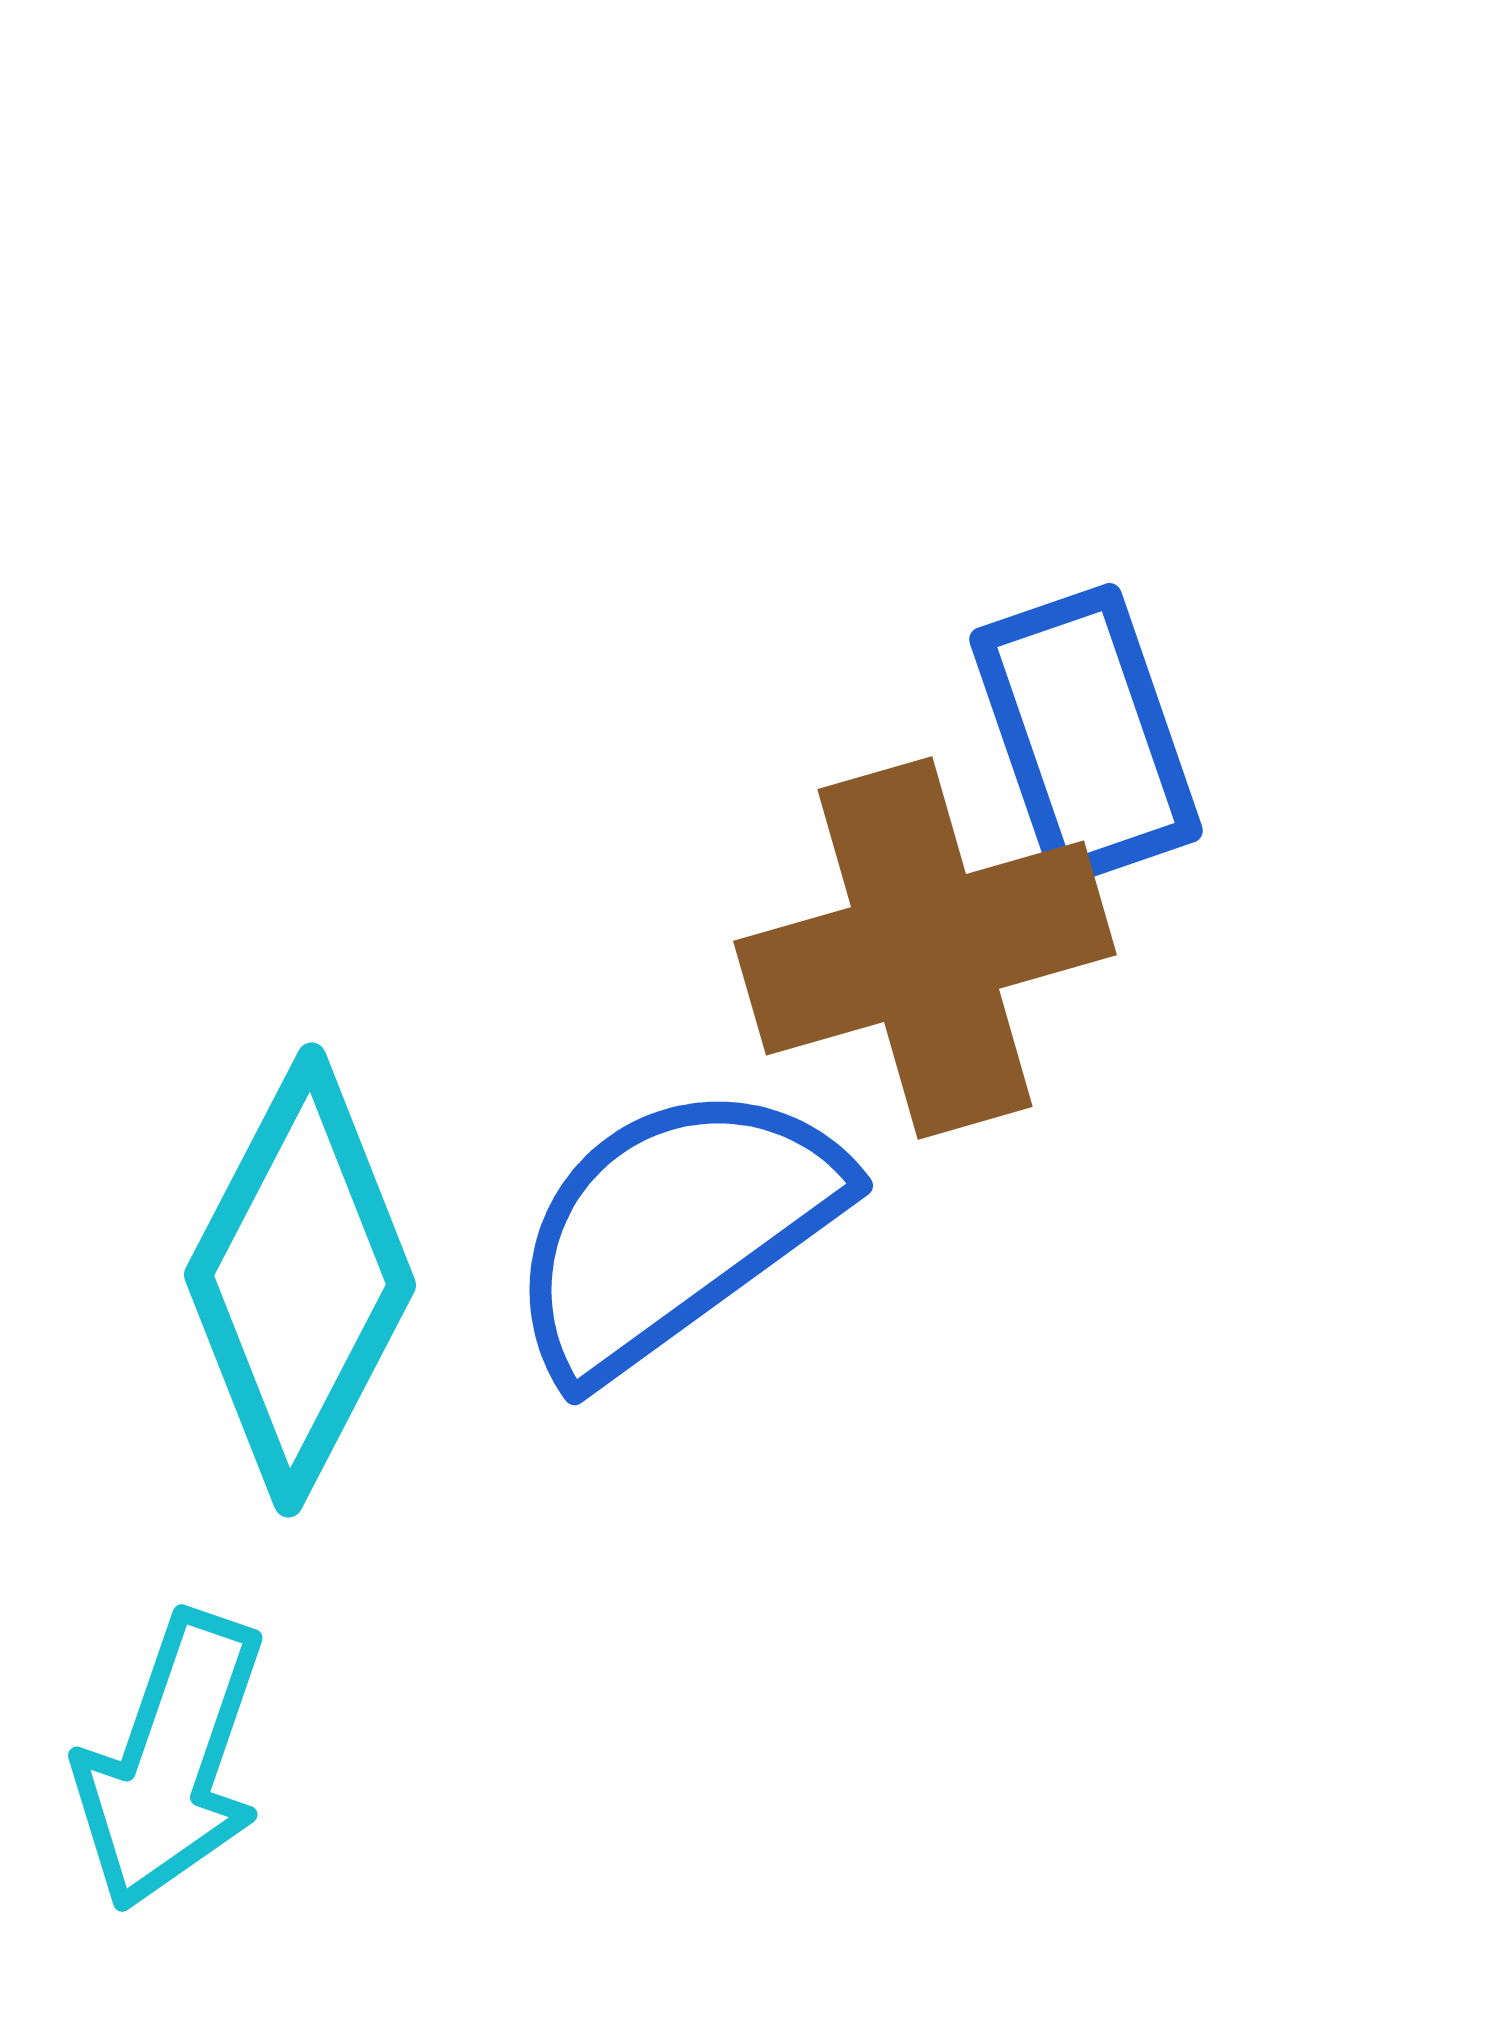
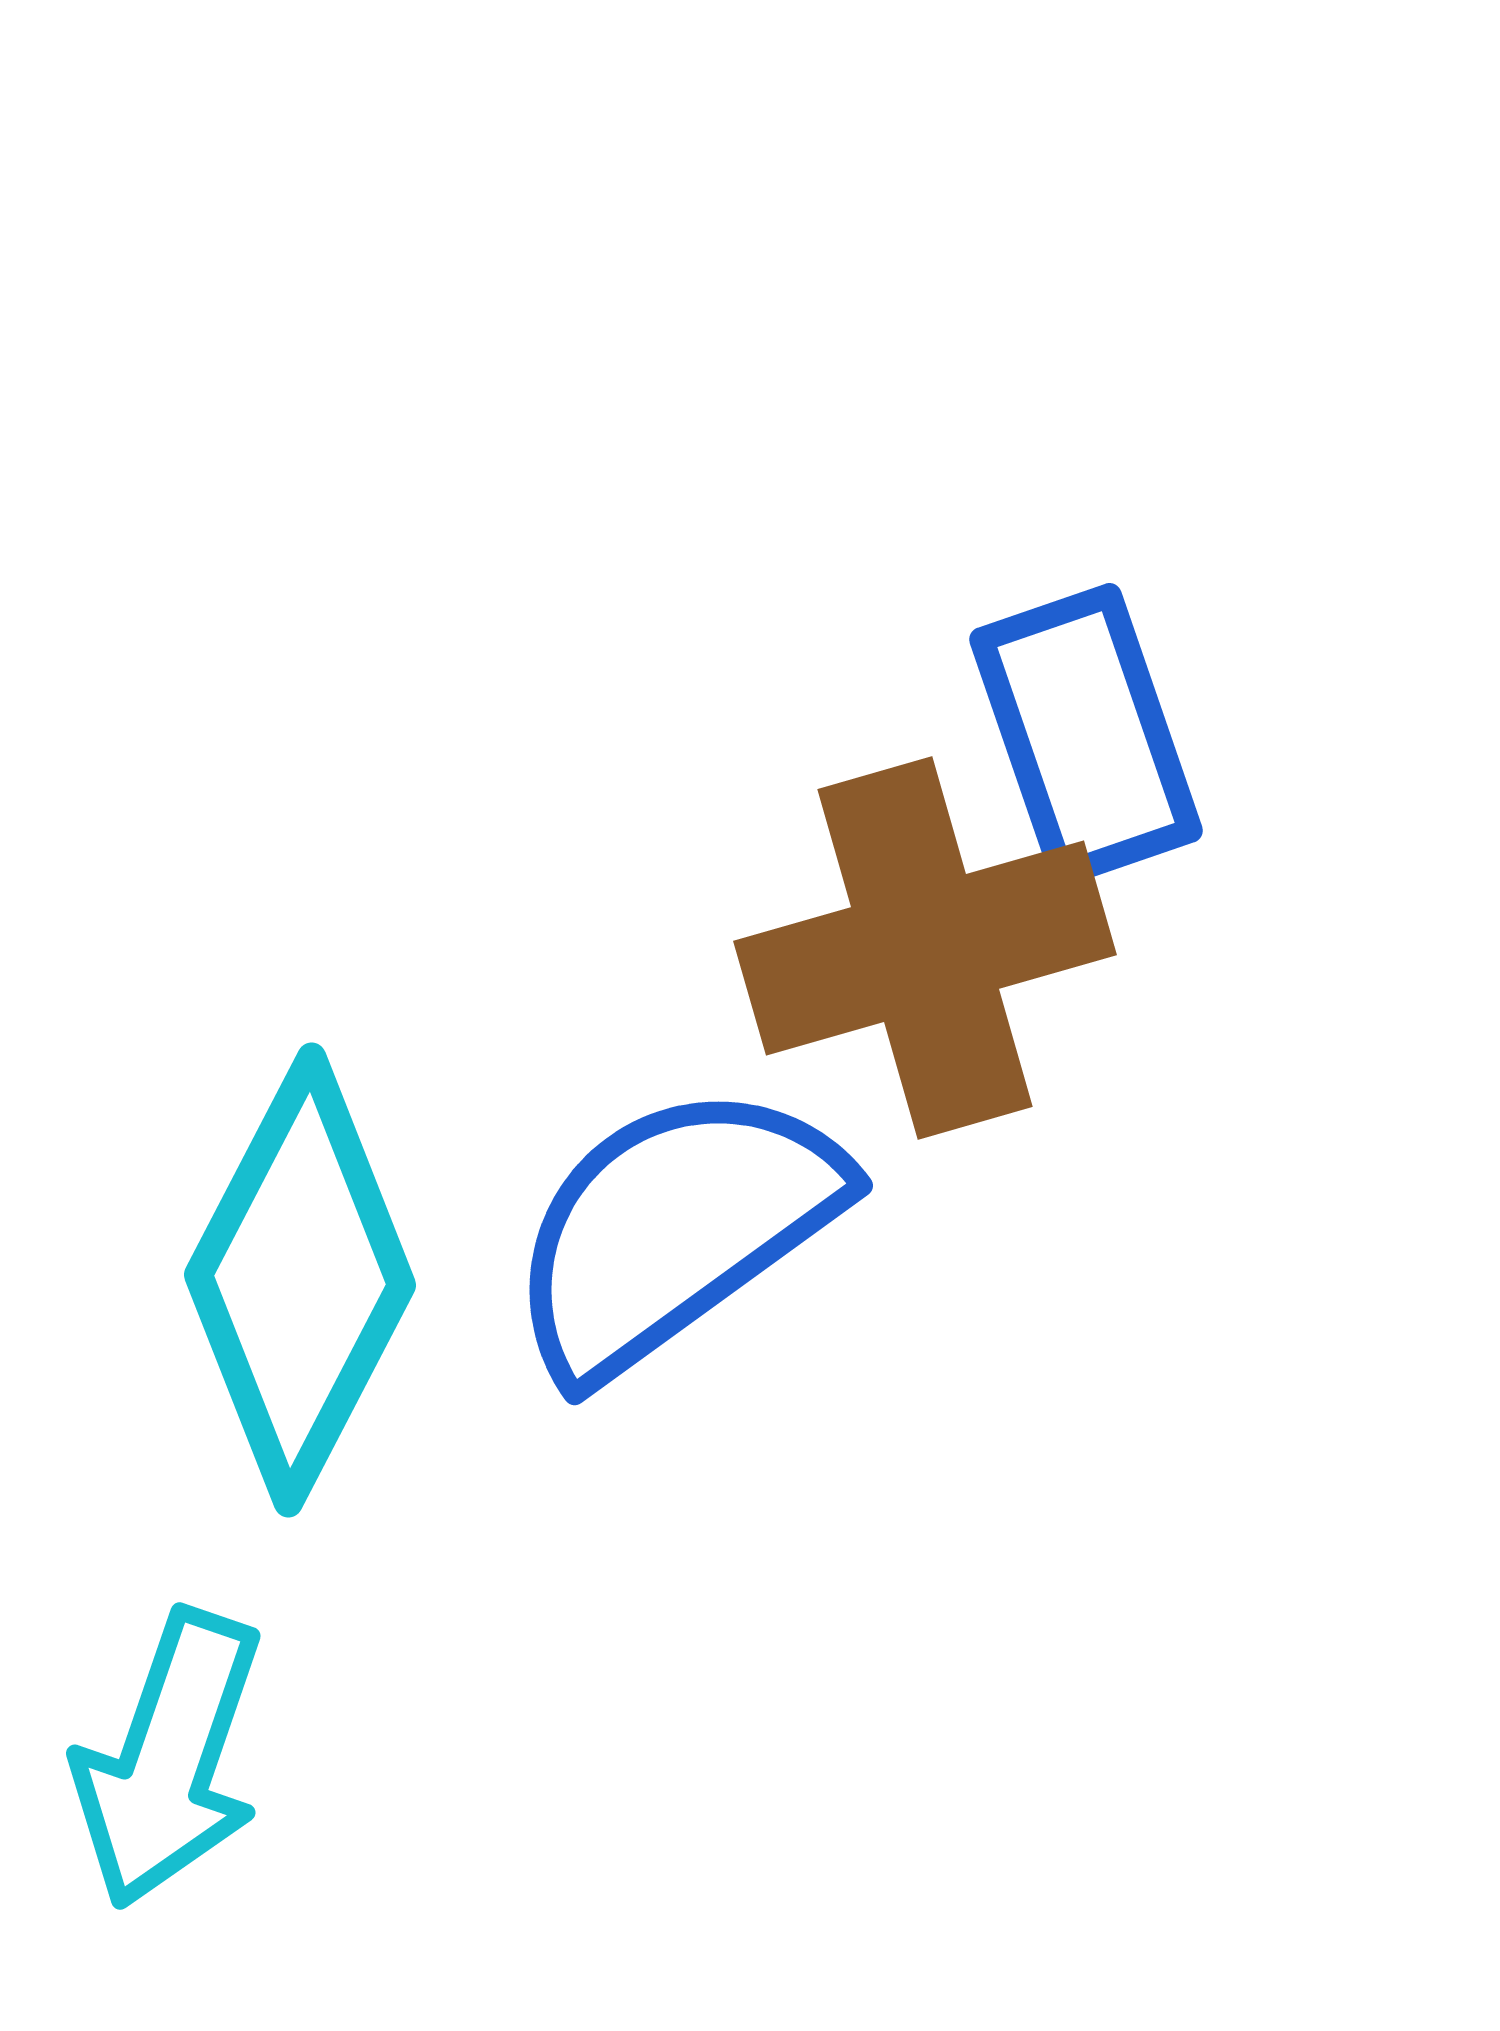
cyan arrow: moved 2 px left, 2 px up
